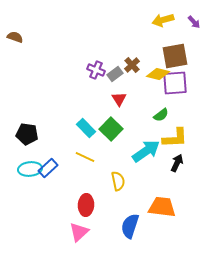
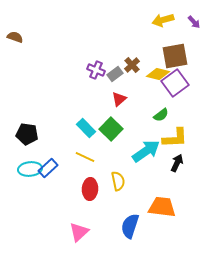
purple square: rotated 32 degrees counterclockwise
red triangle: rotated 21 degrees clockwise
red ellipse: moved 4 px right, 16 px up
